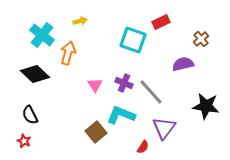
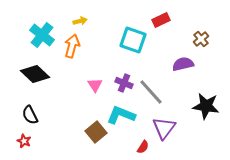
red rectangle: moved 2 px up
orange arrow: moved 4 px right, 7 px up
